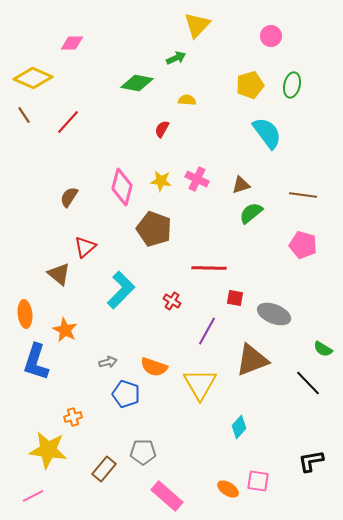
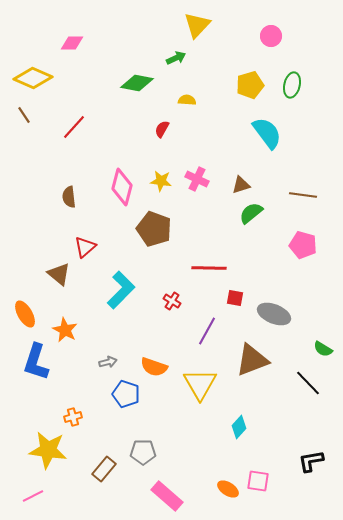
red line at (68, 122): moved 6 px right, 5 px down
brown semicircle at (69, 197): rotated 40 degrees counterclockwise
orange ellipse at (25, 314): rotated 24 degrees counterclockwise
